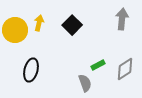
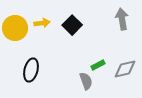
gray arrow: rotated 15 degrees counterclockwise
yellow arrow: moved 3 px right; rotated 70 degrees clockwise
yellow circle: moved 2 px up
gray diamond: rotated 20 degrees clockwise
gray semicircle: moved 1 px right, 2 px up
